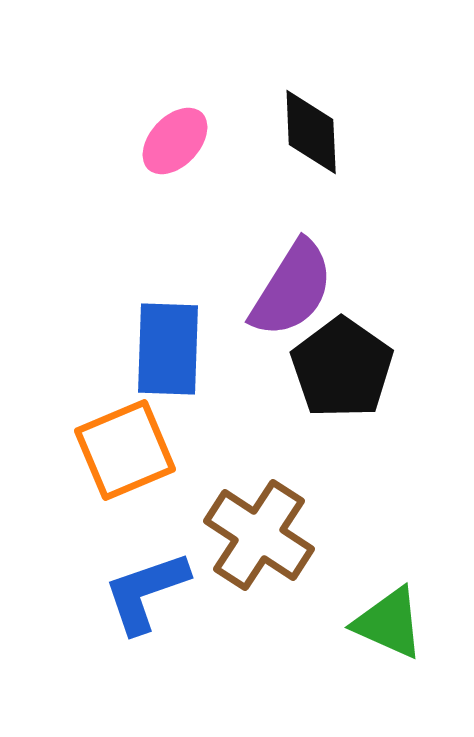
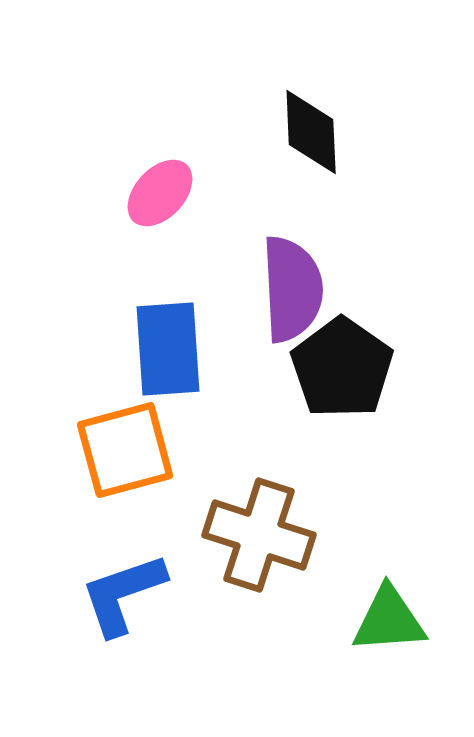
pink ellipse: moved 15 px left, 52 px down
purple semicircle: rotated 35 degrees counterclockwise
blue rectangle: rotated 6 degrees counterclockwise
orange square: rotated 8 degrees clockwise
brown cross: rotated 15 degrees counterclockwise
blue L-shape: moved 23 px left, 2 px down
green triangle: moved 3 px up; rotated 28 degrees counterclockwise
